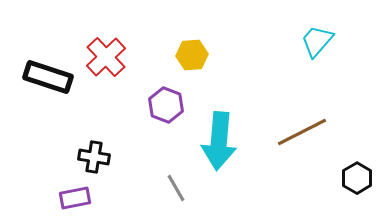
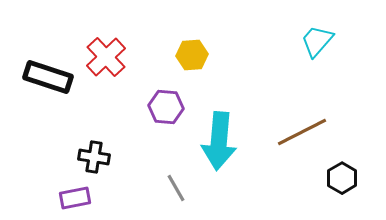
purple hexagon: moved 2 px down; rotated 16 degrees counterclockwise
black hexagon: moved 15 px left
